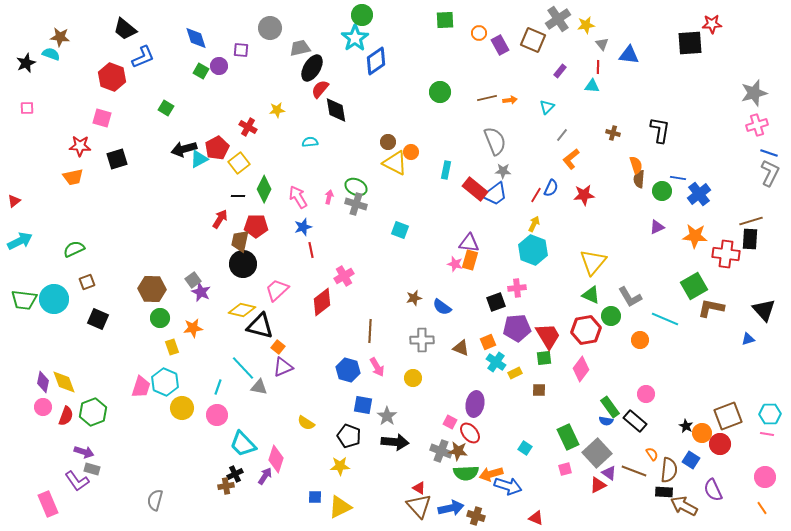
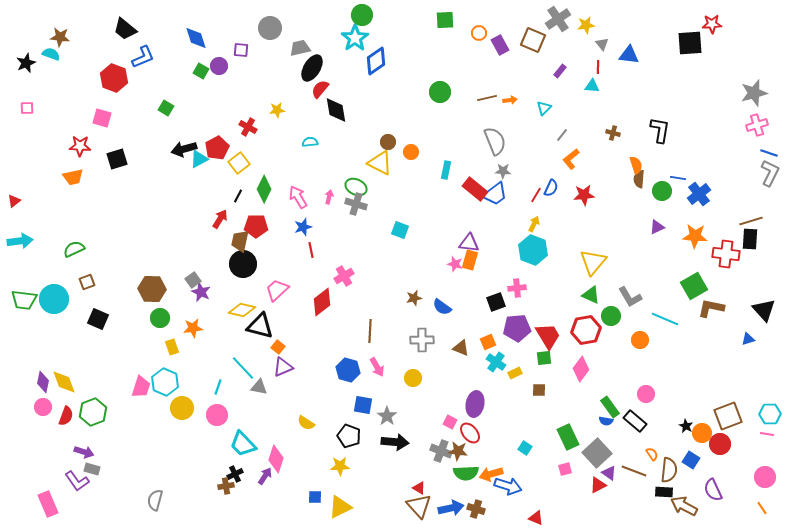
red hexagon at (112, 77): moved 2 px right, 1 px down
cyan triangle at (547, 107): moved 3 px left, 1 px down
yellow triangle at (395, 163): moved 15 px left
black line at (238, 196): rotated 64 degrees counterclockwise
cyan arrow at (20, 241): rotated 20 degrees clockwise
brown cross at (476, 516): moved 7 px up
